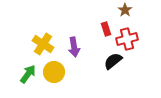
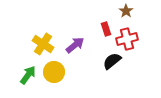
brown star: moved 1 px right, 1 px down
purple arrow: moved 1 px right, 2 px up; rotated 120 degrees counterclockwise
black semicircle: moved 1 px left
green arrow: moved 1 px down
